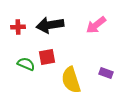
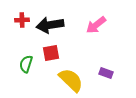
red cross: moved 4 px right, 7 px up
red square: moved 4 px right, 4 px up
green semicircle: rotated 96 degrees counterclockwise
yellow semicircle: rotated 152 degrees clockwise
